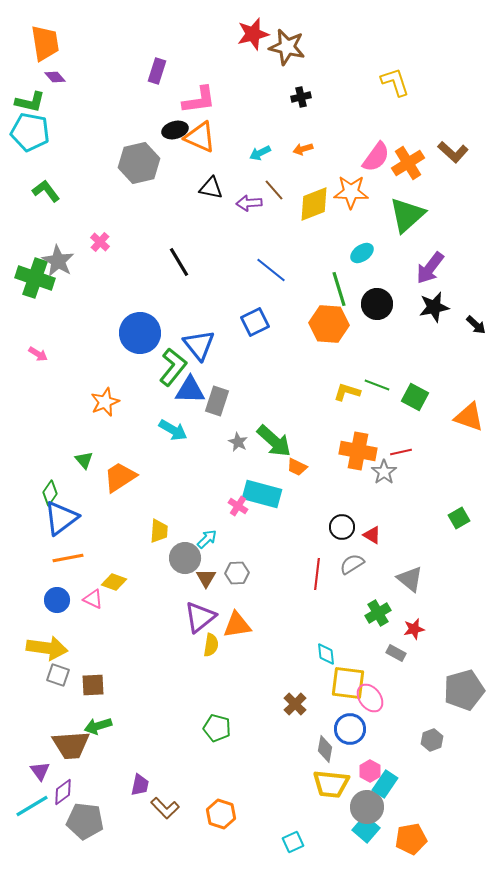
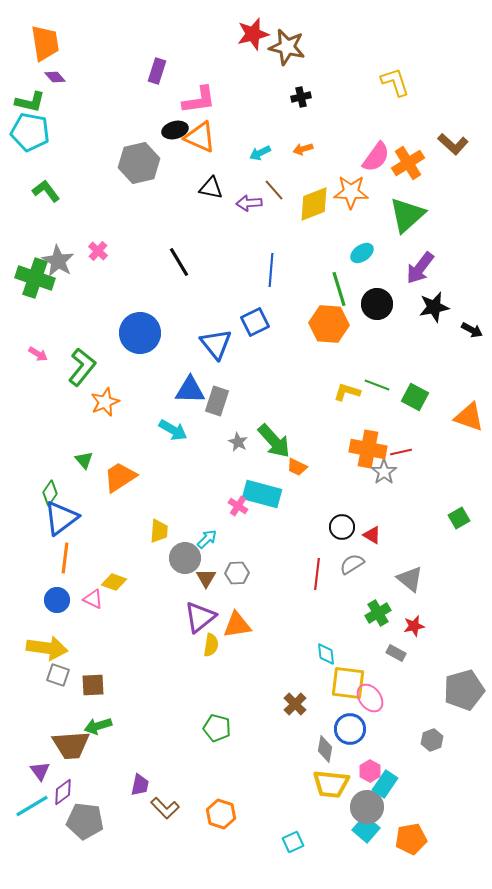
brown L-shape at (453, 152): moved 8 px up
pink cross at (100, 242): moved 2 px left, 9 px down
purple arrow at (430, 268): moved 10 px left
blue line at (271, 270): rotated 56 degrees clockwise
black arrow at (476, 325): moved 4 px left, 5 px down; rotated 15 degrees counterclockwise
blue triangle at (199, 345): moved 17 px right, 1 px up
green L-shape at (173, 367): moved 91 px left
green arrow at (274, 441): rotated 6 degrees clockwise
orange cross at (358, 451): moved 10 px right, 2 px up
orange line at (68, 558): moved 3 px left; rotated 72 degrees counterclockwise
red star at (414, 629): moved 3 px up
